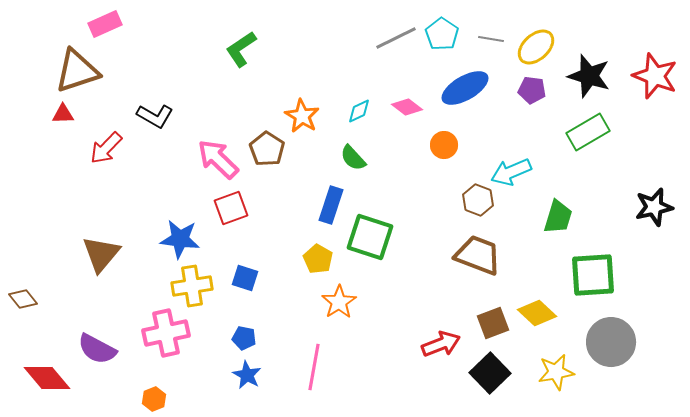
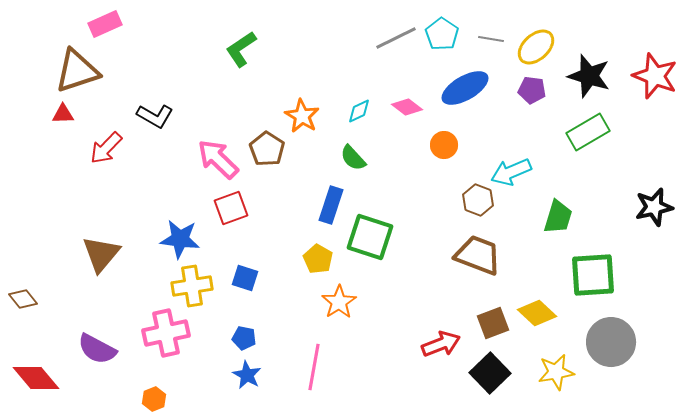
red diamond at (47, 378): moved 11 px left
